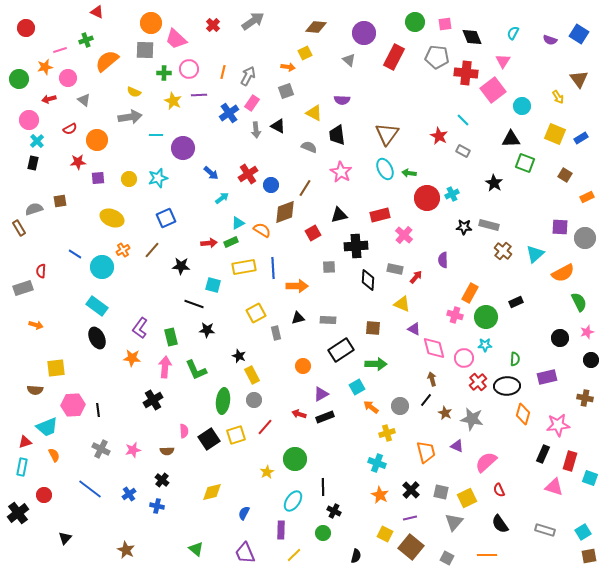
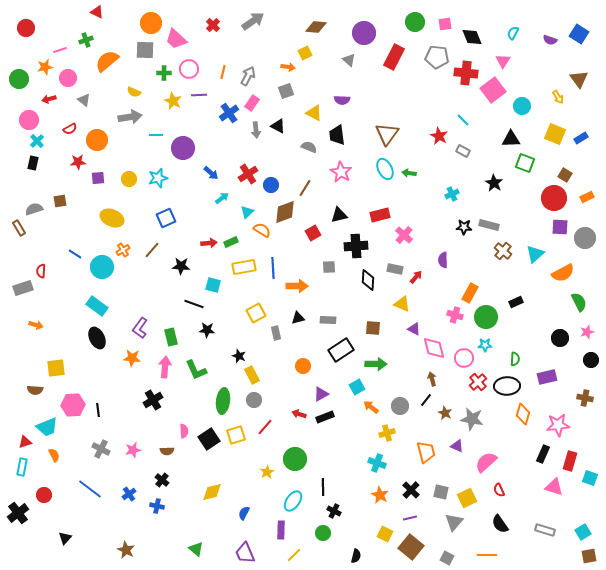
red circle at (427, 198): moved 127 px right
cyan triangle at (238, 223): moved 9 px right, 11 px up; rotated 16 degrees counterclockwise
